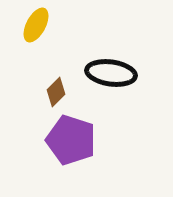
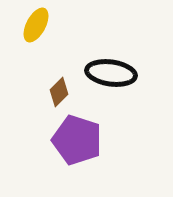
brown diamond: moved 3 px right
purple pentagon: moved 6 px right
